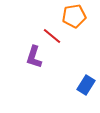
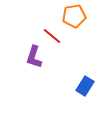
blue rectangle: moved 1 px left, 1 px down
